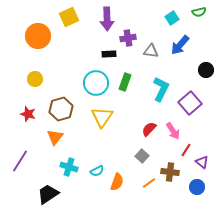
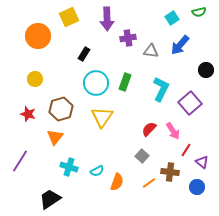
black rectangle: moved 25 px left; rotated 56 degrees counterclockwise
black trapezoid: moved 2 px right, 5 px down
